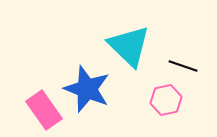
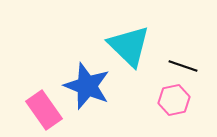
blue star: moved 3 px up
pink hexagon: moved 8 px right
